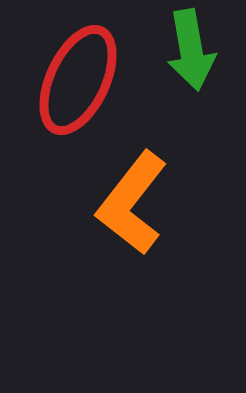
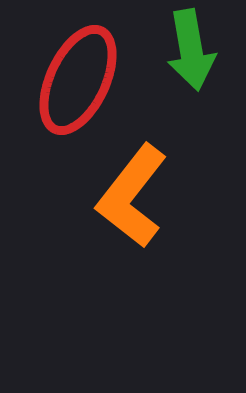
orange L-shape: moved 7 px up
